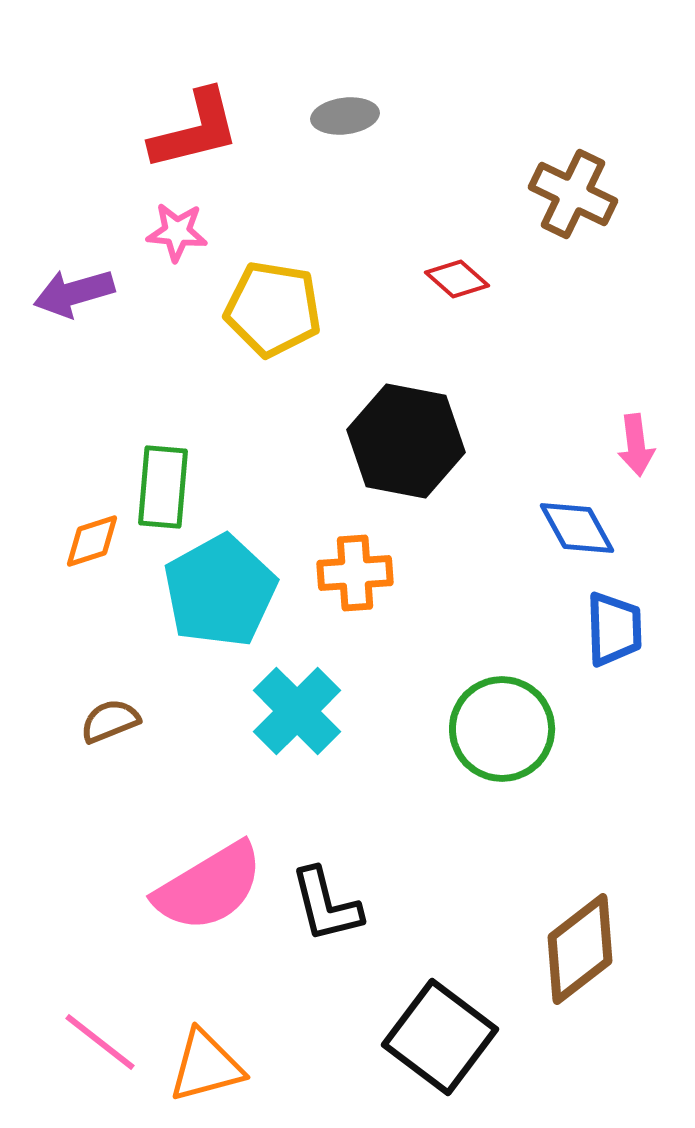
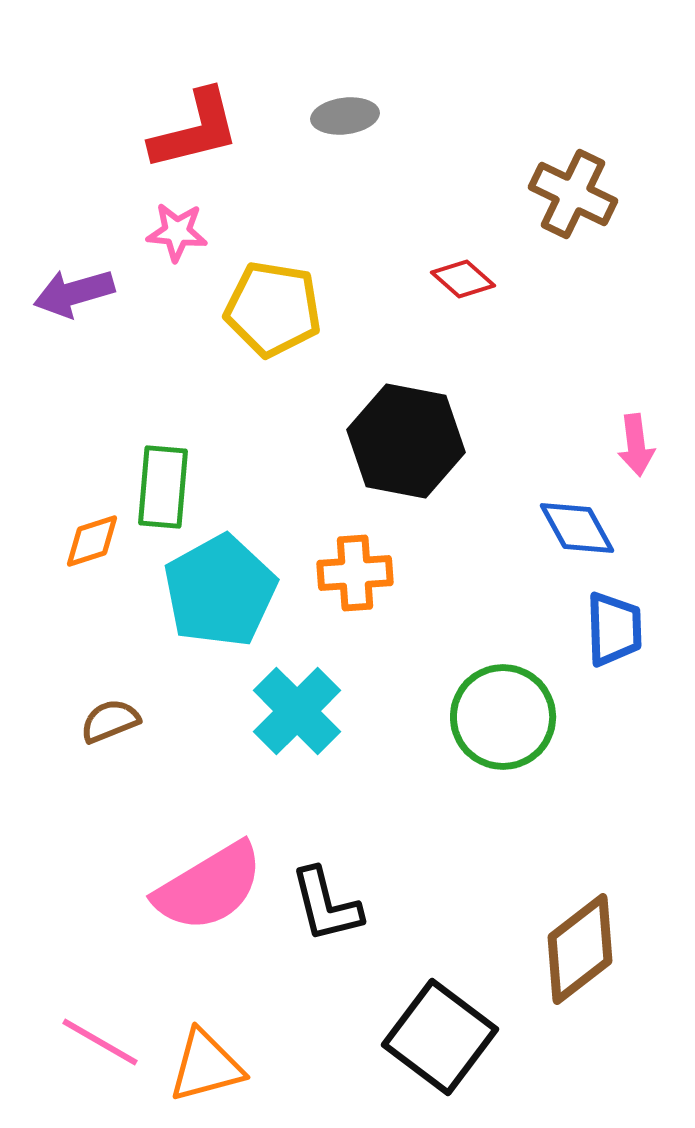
red diamond: moved 6 px right
green circle: moved 1 px right, 12 px up
pink line: rotated 8 degrees counterclockwise
